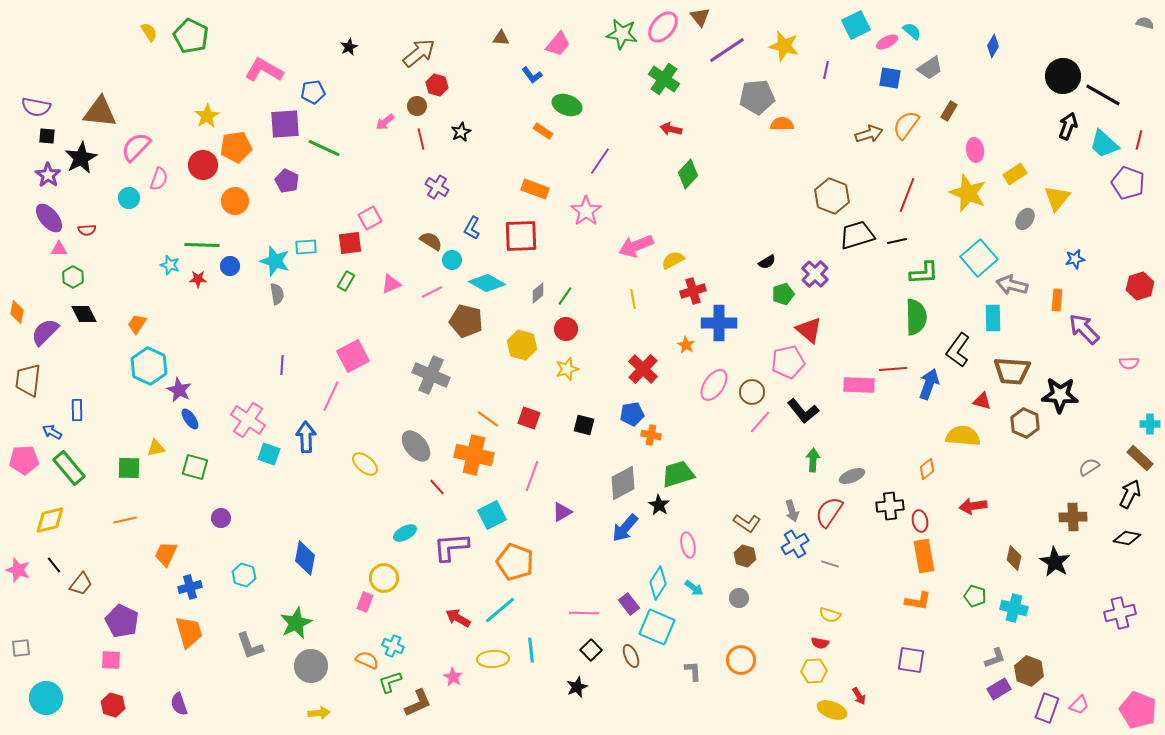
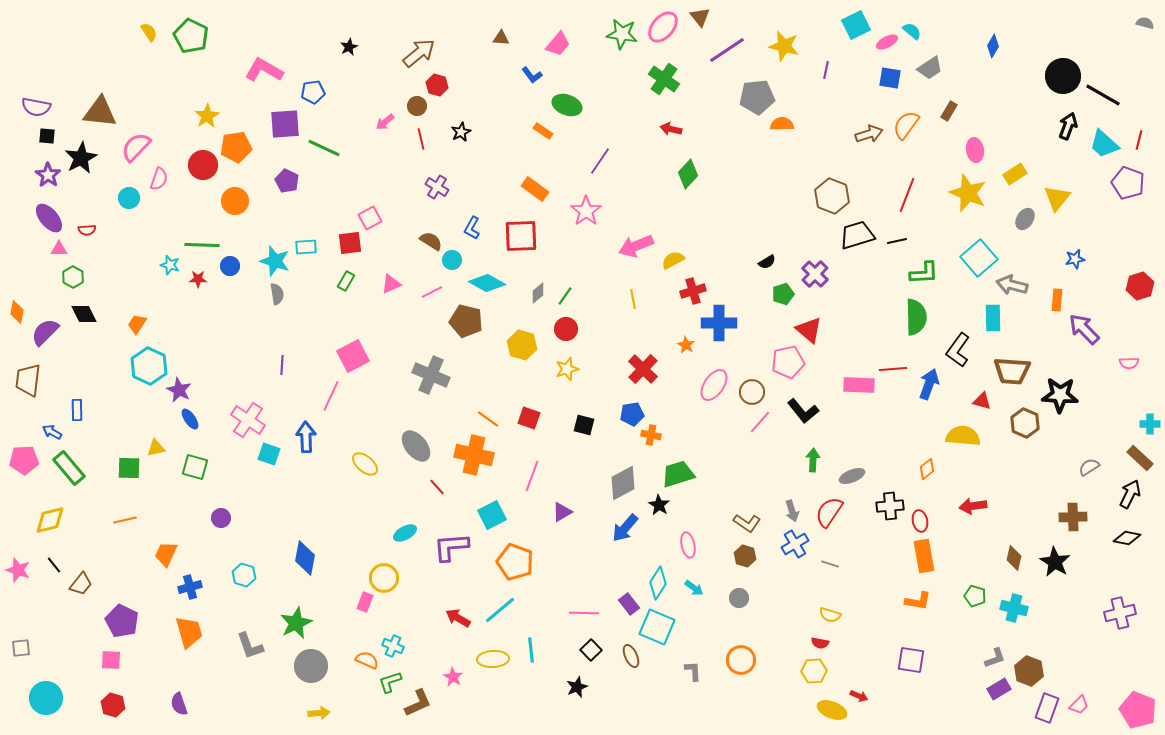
orange rectangle at (535, 189): rotated 16 degrees clockwise
red arrow at (859, 696): rotated 36 degrees counterclockwise
